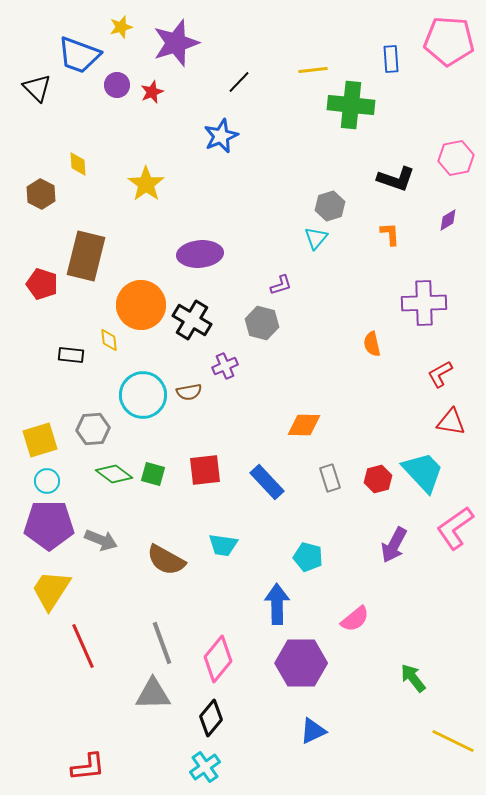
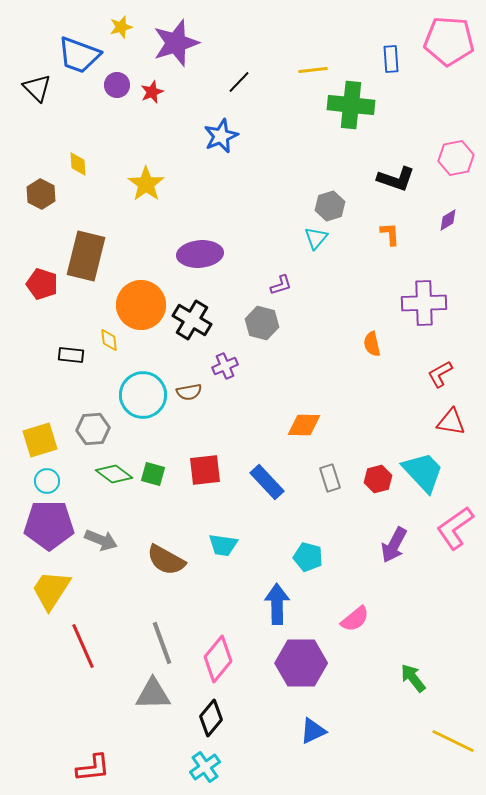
red L-shape at (88, 767): moved 5 px right, 1 px down
